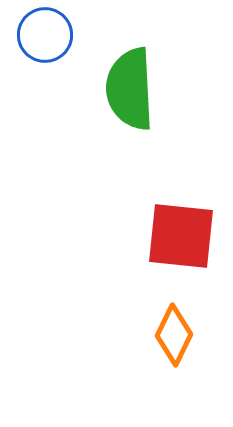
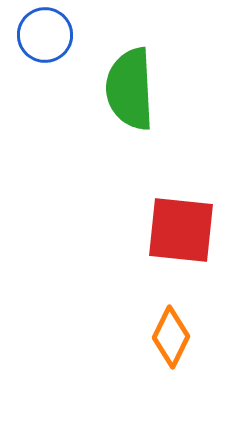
red square: moved 6 px up
orange diamond: moved 3 px left, 2 px down
